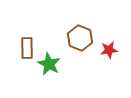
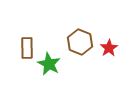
brown hexagon: moved 4 px down
red star: moved 2 px up; rotated 24 degrees counterclockwise
